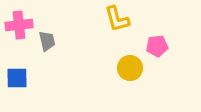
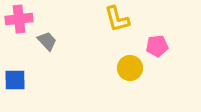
pink cross: moved 6 px up
gray trapezoid: rotated 30 degrees counterclockwise
blue square: moved 2 px left, 2 px down
